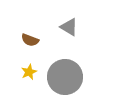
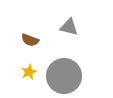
gray triangle: rotated 18 degrees counterclockwise
gray circle: moved 1 px left, 1 px up
